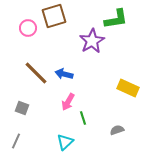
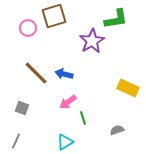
pink arrow: rotated 24 degrees clockwise
cyan triangle: rotated 12 degrees clockwise
